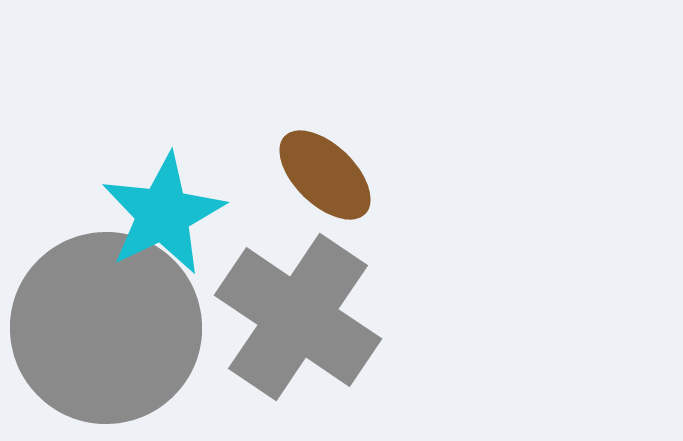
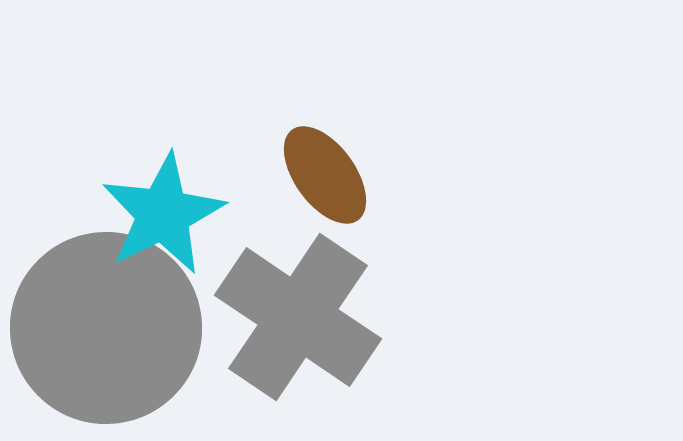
brown ellipse: rotated 10 degrees clockwise
